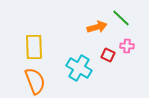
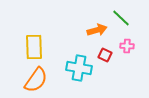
orange arrow: moved 3 px down
red square: moved 3 px left
cyan cross: rotated 20 degrees counterclockwise
orange semicircle: moved 1 px right, 1 px up; rotated 56 degrees clockwise
